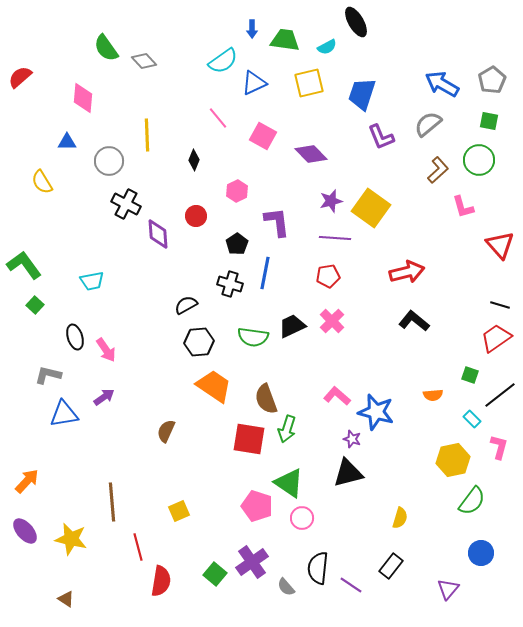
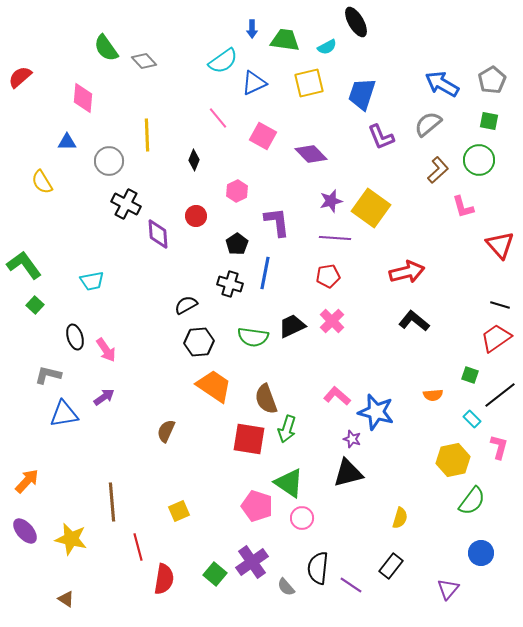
red semicircle at (161, 581): moved 3 px right, 2 px up
